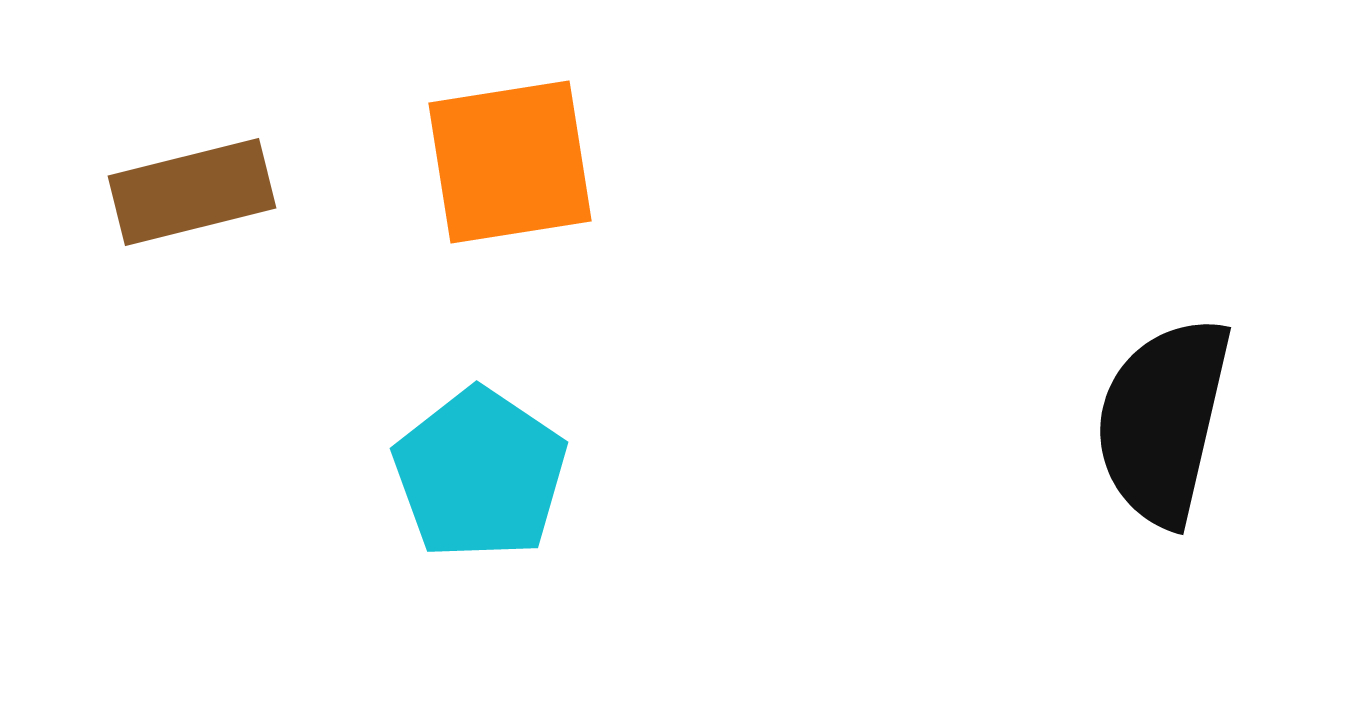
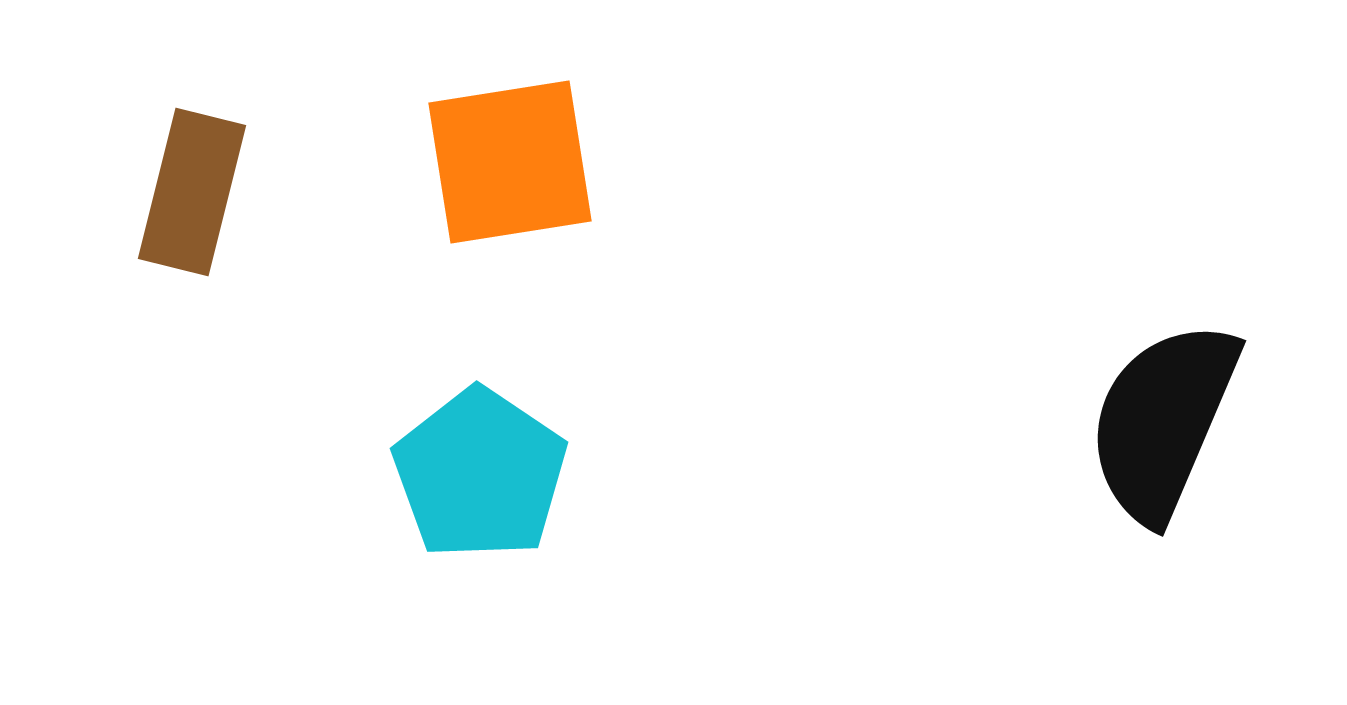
brown rectangle: rotated 62 degrees counterclockwise
black semicircle: rotated 10 degrees clockwise
